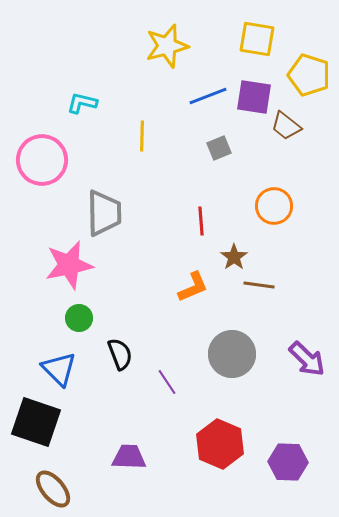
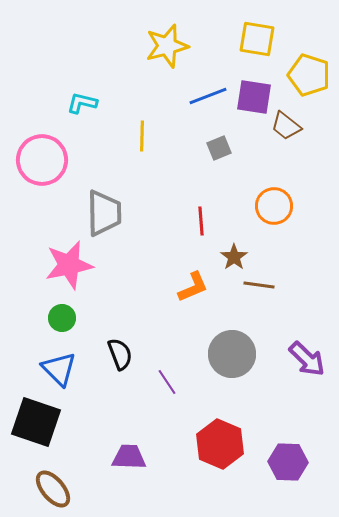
green circle: moved 17 px left
